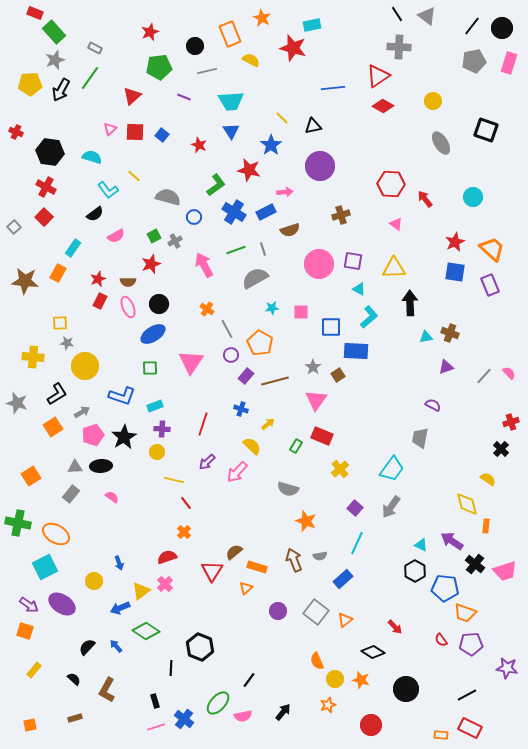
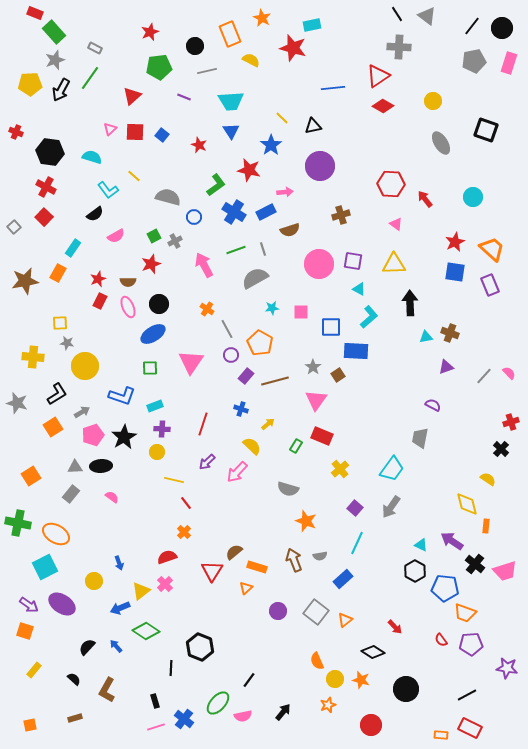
yellow triangle at (394, 268): moved 4 px up
brown star at (25, 281): rotated 16 degrees counterclockwise
